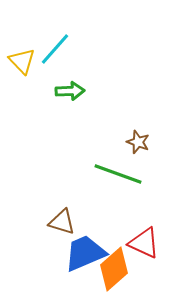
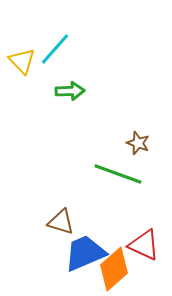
brown star: moved 1 px down
brown triangle: moved 1 px left
red triangle: moved 2 px down
